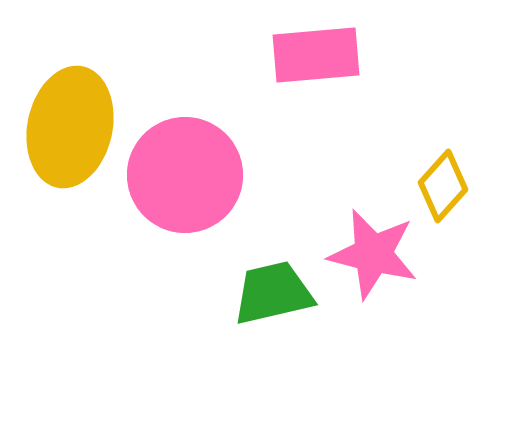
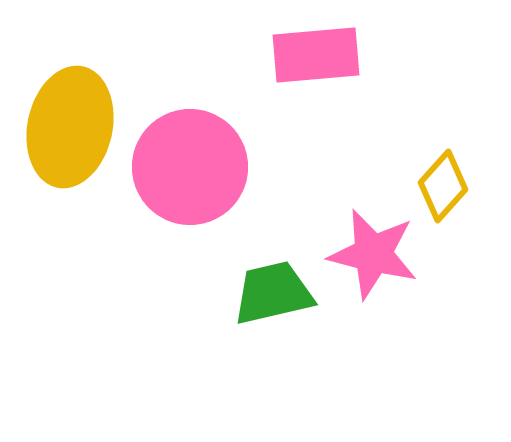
pink circle: moved 5 px right, 8 px up
